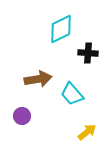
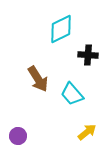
black cross: moved 2 px down
brown arrow: rotated 68 degrees clockwise
purple circle: moved 4 px left, 20 px down
